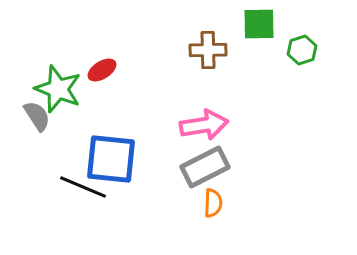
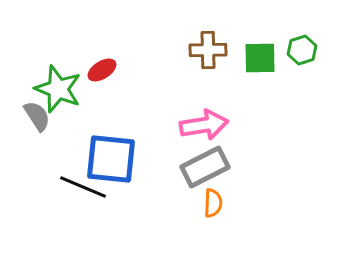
green square: moved 1 px right, 34 px down
